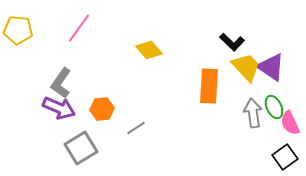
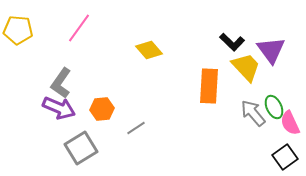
purple triangle: moved 17 px up; rotated 20 degrees clockwise
gray arrow: rotated 32 degrees counterclockwise
